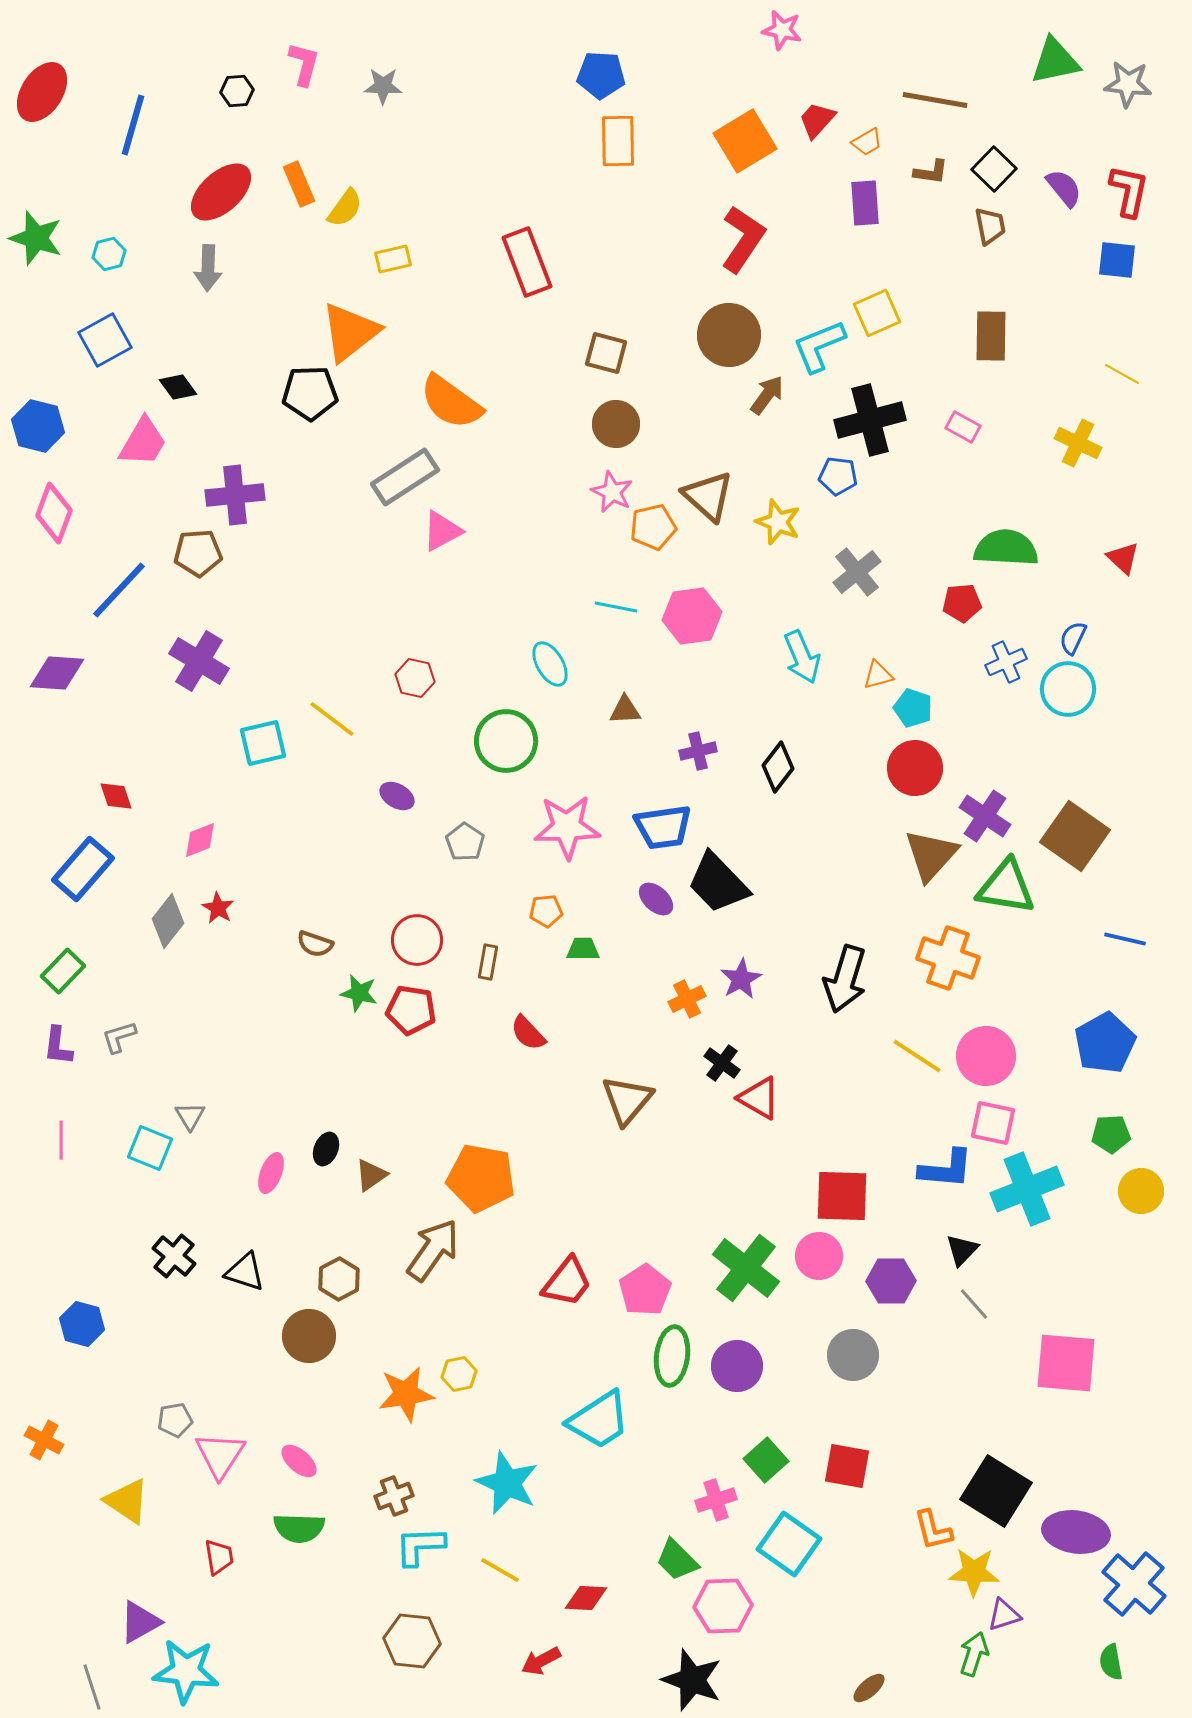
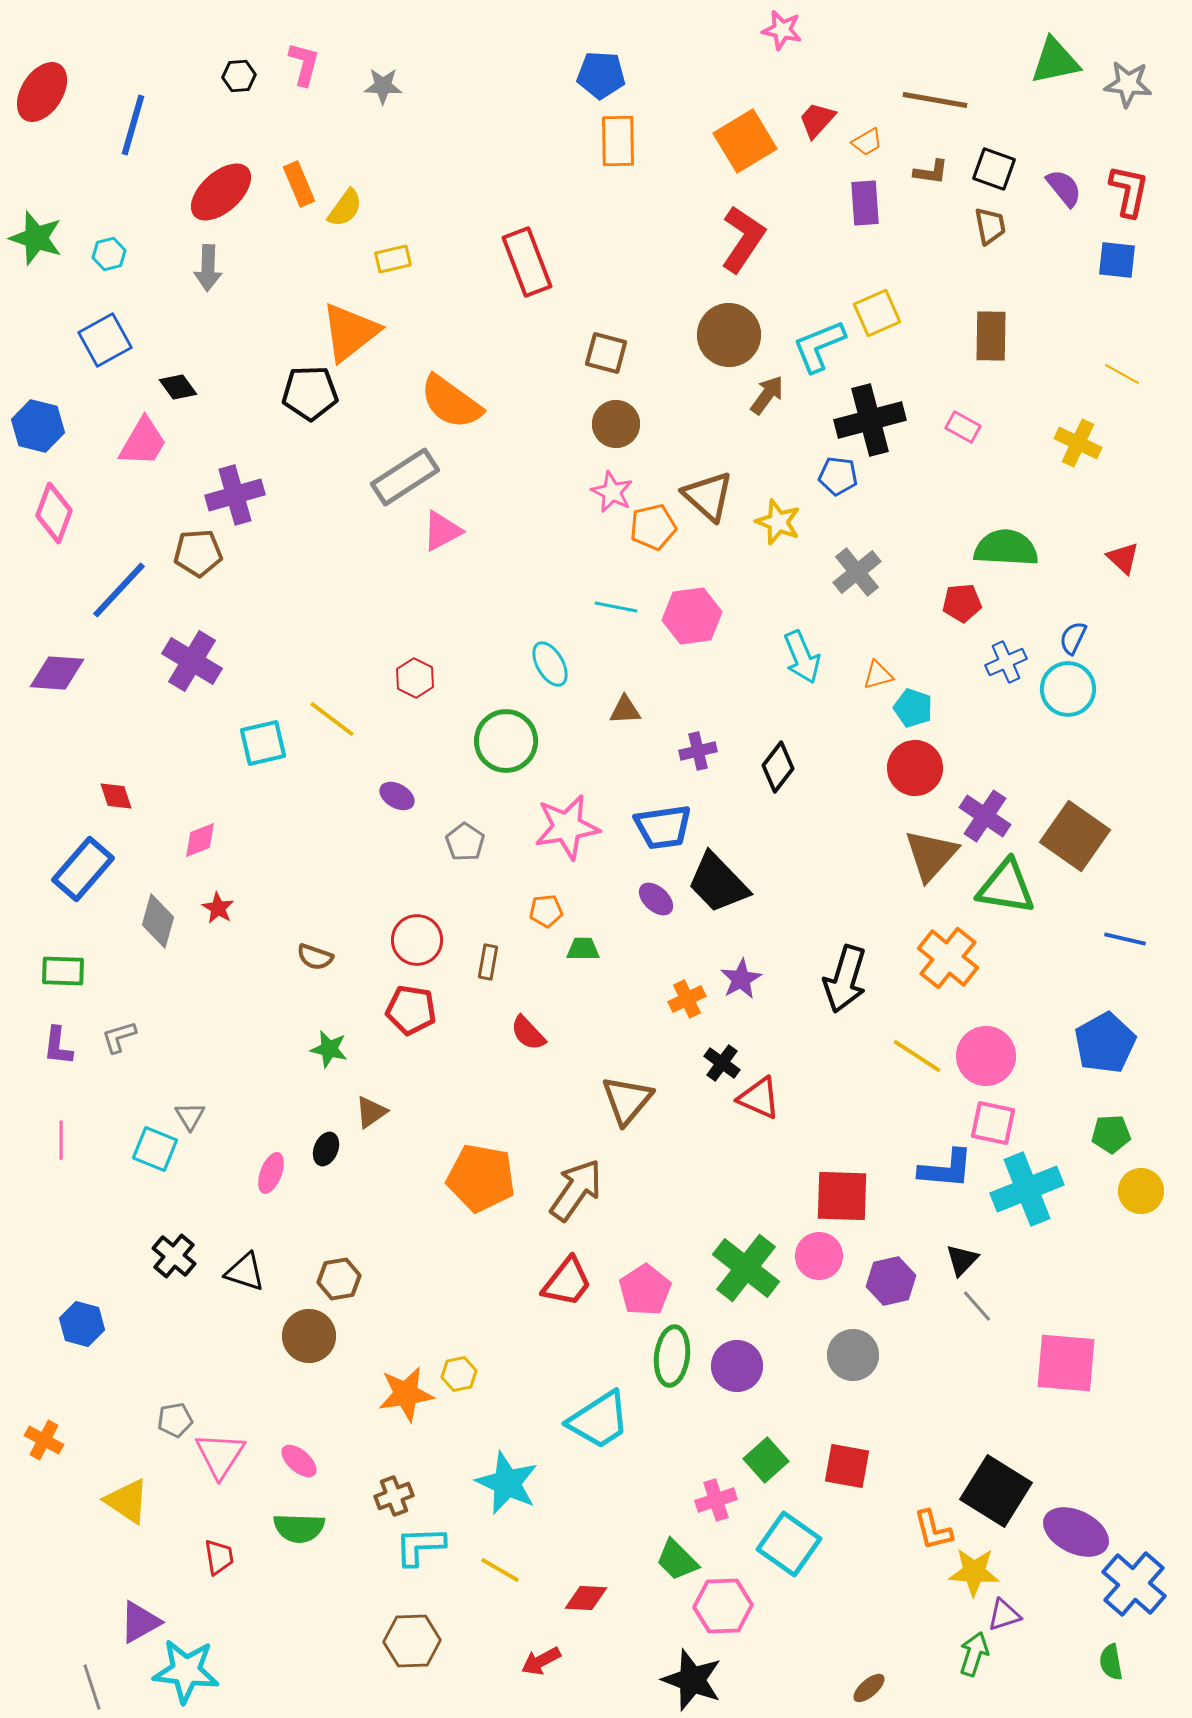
black hexagon at (237, 91): moved 2 px right, 15 px up
black square at (994, 169): rotated 24 degrees counterclockwise
purple cross at (235, 495): rotated 10 degrees counterclockwise
purple cross at (199, 661): moved 7 px left
red hexagon at (415, 678): rotated 15 degrees clockwise
pink star at (567, 827): rotated 8 degrees counterclockwise
gray diamond at (168, 921): moved 10 px left; rotated 22 degrees counterclockwise
brown semicircle at (315, 944): moved 13 px down
orange cross at (948, 958): rotated 20 degrees clockwise
green rectangle at (63, 971): rotated 48 degrees clockwise
green star at (359, 993): moved 30 px left, 56 px down
red triangle at (759, 1098): rotated 6 degrees counterclockwise
cyan square at (150, 1148): moved 5 px right, 1 px down
brown triangle at (371, 1175): moved 63 px up
brown arrow at (433, 1250): moved 143 px right, 60 px up
black triangle at (962, 1250): moved 10 px down
brown hexagon at (339, 1279): rotated 18 degrees clockwise
purple hexagon at (891, 1281): rotated 12 degrees counterclockwise
gray line at (974, 1304): moved 3 px right, 2 px down
purple ellipse at (1076, 1532): rotated 18 degrees clockwise
brown hexagon at (412, 1641): rotated 8 degrees counterclockwise
